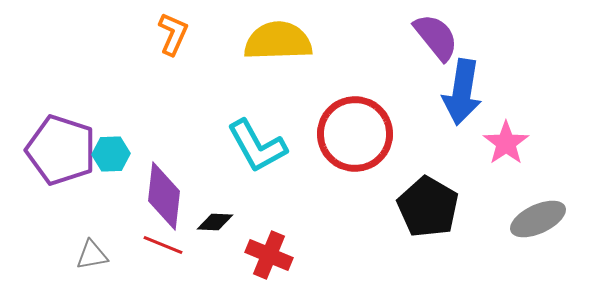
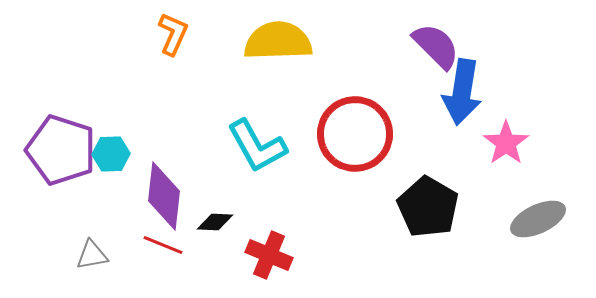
purple semicircle: moved 9 px down; rotated 6 degrees counterclockwise
